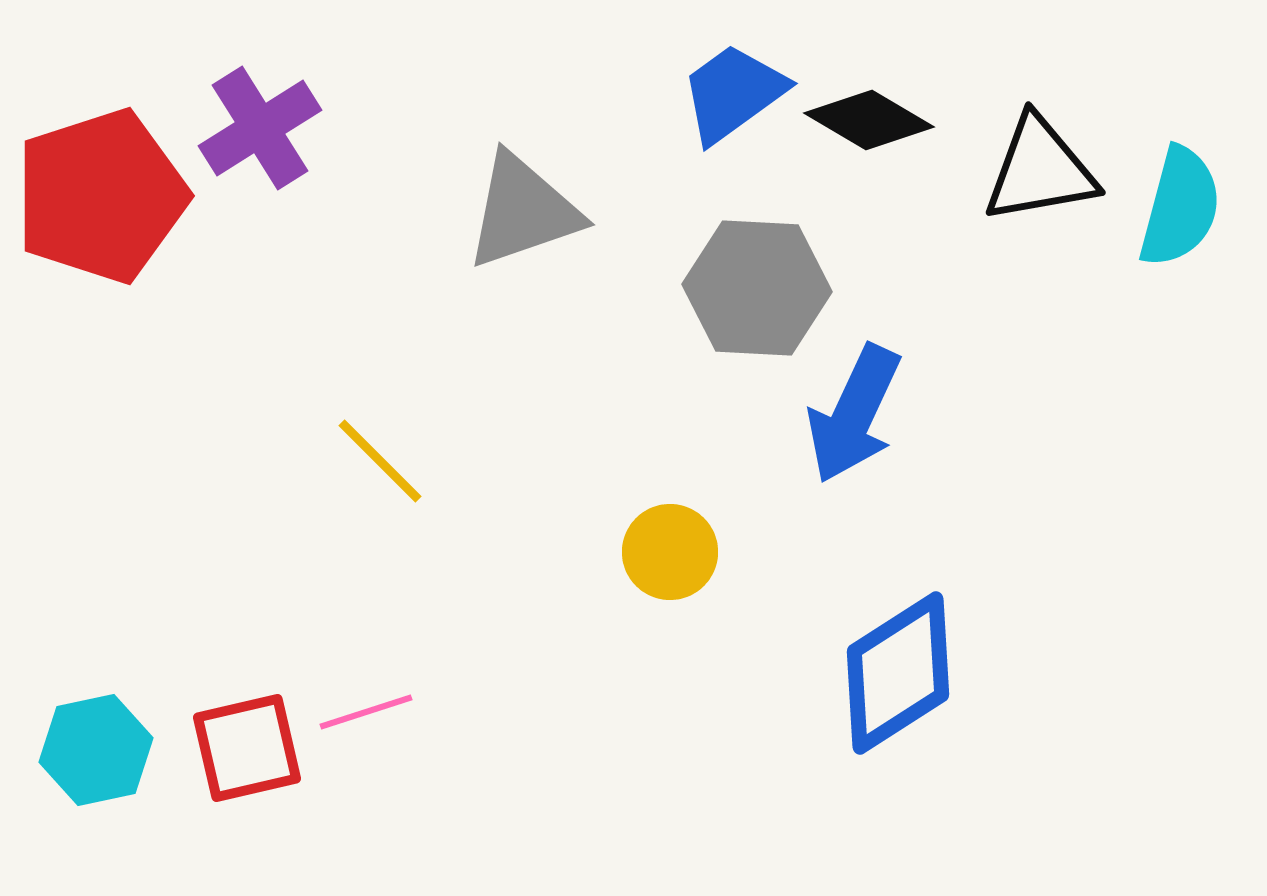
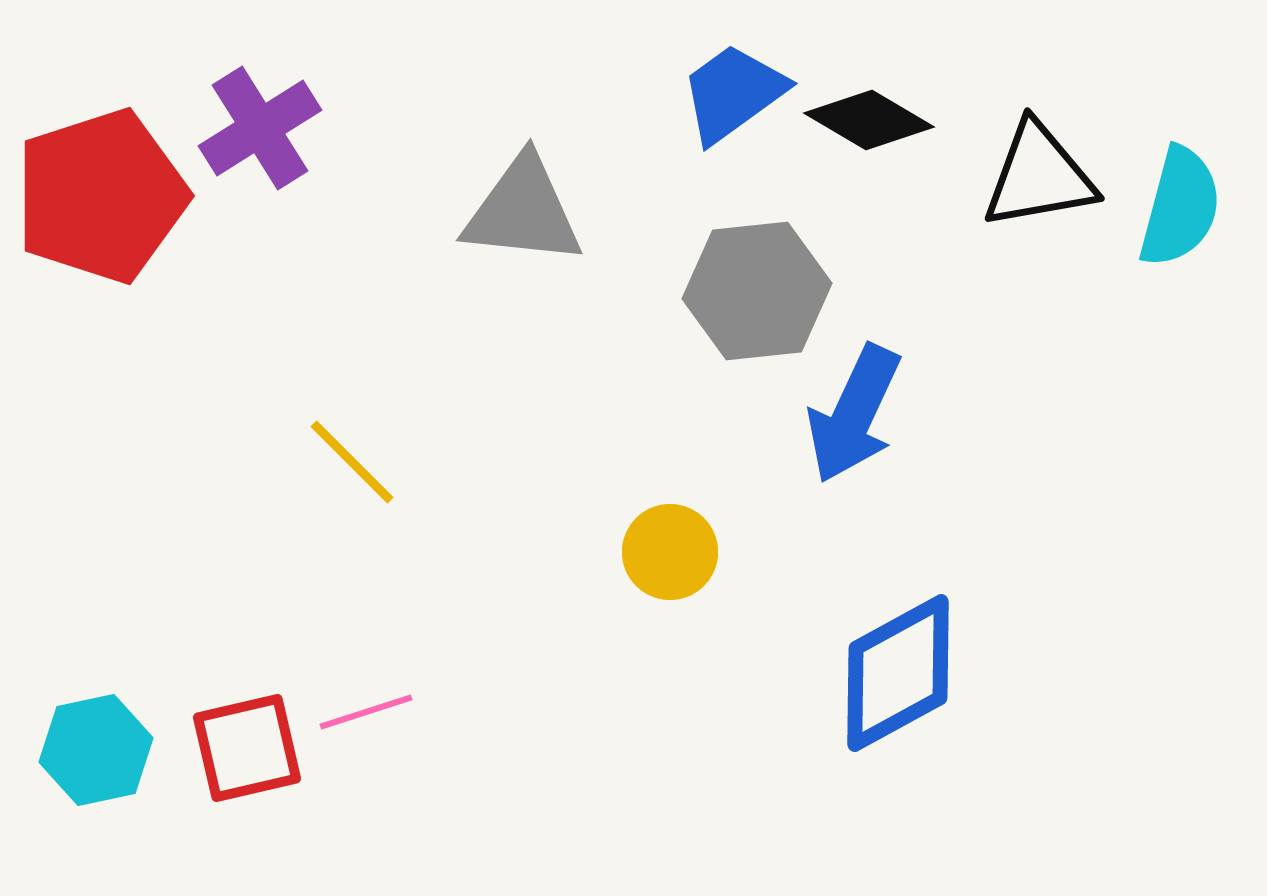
black triangle: moved 1 px left, 6 px down
gray triangle: rotated 25 degrees clockwise
gray hexagon: moved 3 px down; rotated 9 degrees counterclockwise
yellow line: moved 28 px left, 1 px down
blue diamond: rotated 4 degrees clockwise
